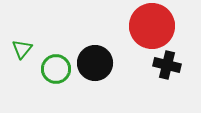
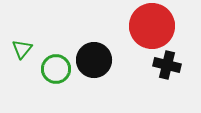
black circle: moved 1 px left, 3 px up
